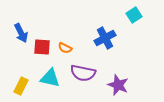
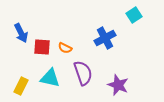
purple semicircle: rotated 120 degrees counterclockwise
